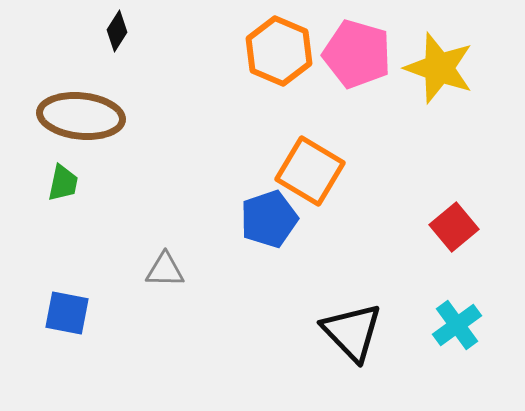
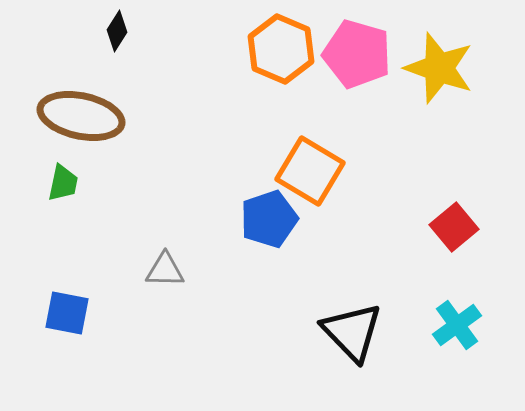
orange hexagon: moved 2 px right, 2 px up
brown ellipse: rotated 6 degrees clockwise
